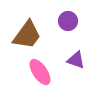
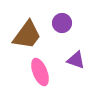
purple circle: moved 6 px left, 2 px down
pink ellipse: rotated 12 degrees clockwise
